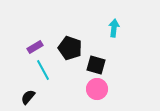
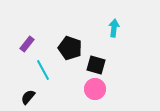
purple rectangle: moved 8 px left, 3 px up; rotated 21 degrees counterclockwise
pink circle: moved 2 px left
